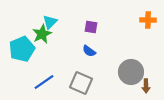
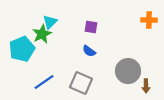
orange cross: moved 1 px right
gray circle: moved 3 px left, 1 px up
